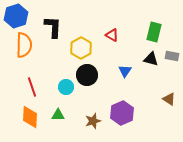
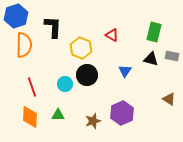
yellow hexagon: rotated 10 degrees counterclockwise
cyan circle: moved 1 px left, 3 px up
